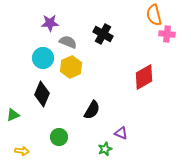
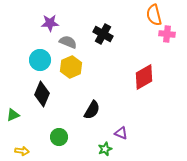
cyan circle: moved 3 px left, 2 px down
